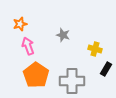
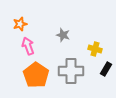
gray cross: moved 1 px left, 10 px up
